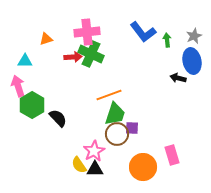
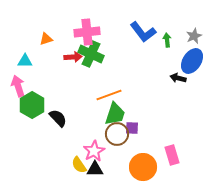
blue ellipse: rotated 45 degrees clockwise
